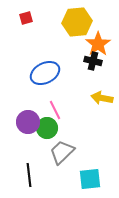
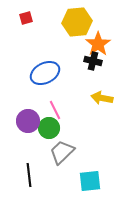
purple circle: moved 1 px up
green circle: moved 2 px right
cyan square: moved 2 px down
